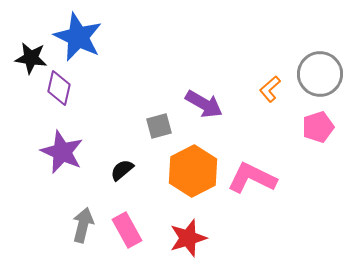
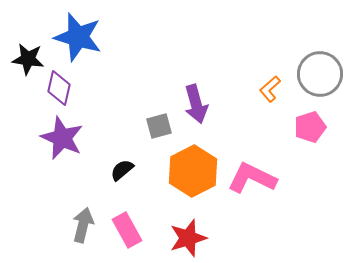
blue star: rotated 9 degrees counterclockwise
black star: moved 3 px left, 1 px down
purple arrow: moved 8 px left; rotated 45 degrees clockwise
pink pentagon: moved 8 px left
purple star: moved 14 px up
